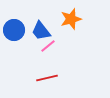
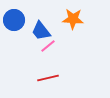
orange star: moved 2 px right; rotated 20 degrees clockwise
blue circle: moved 10 px up
red line: moved 1 px right
